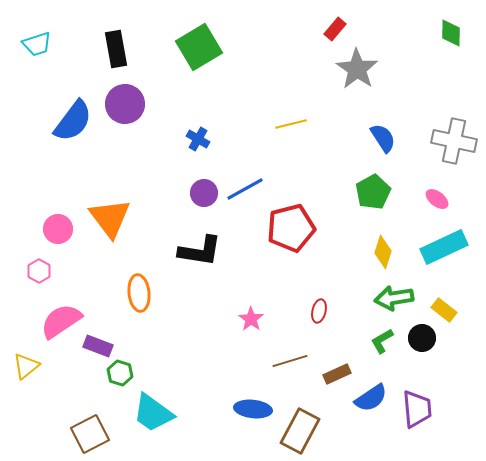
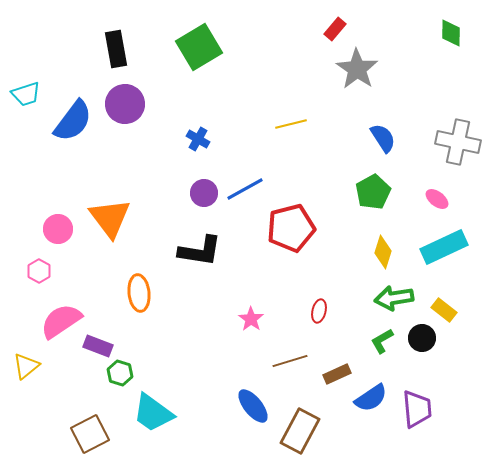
cyan trapezoid at (37, 44): moved 11 px left, 50 px down
gray cross at (454, 141): moved 4 px right, 1 px down
blue ellipse at (253, 409): moved 3 px up; rotated 45 degrees clockwise
